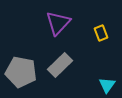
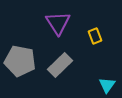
purple triangle: rotated 16 degrees counterclockwise
yellow rectangle: moved 6 px left, 3 px down
gray pentagon: moved 1 px left, 11 px up
